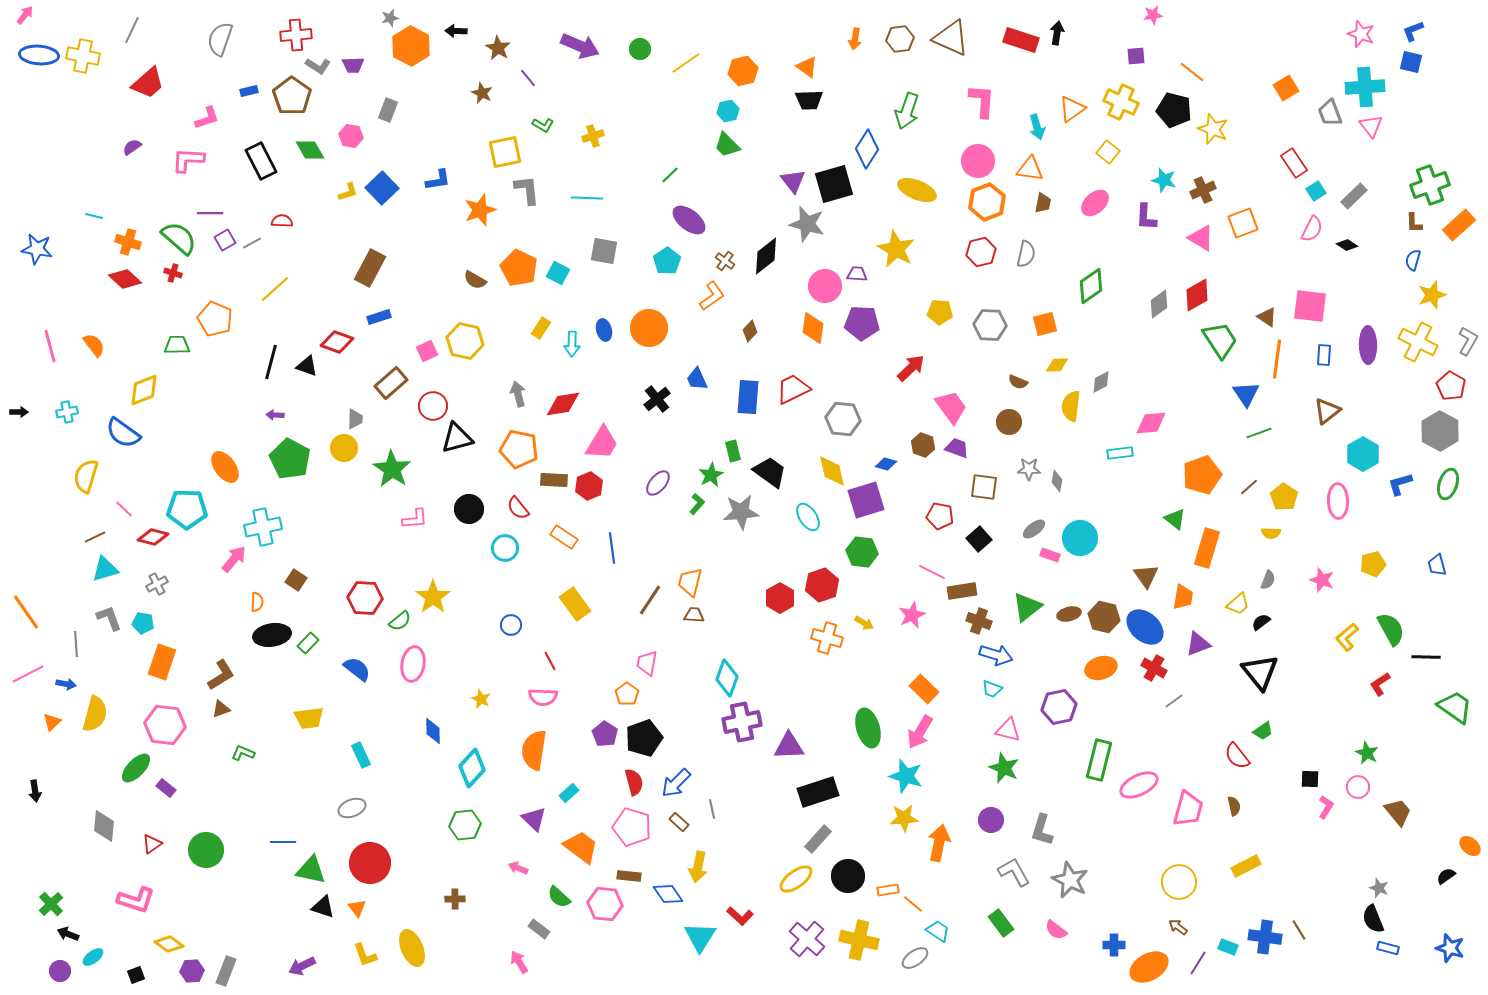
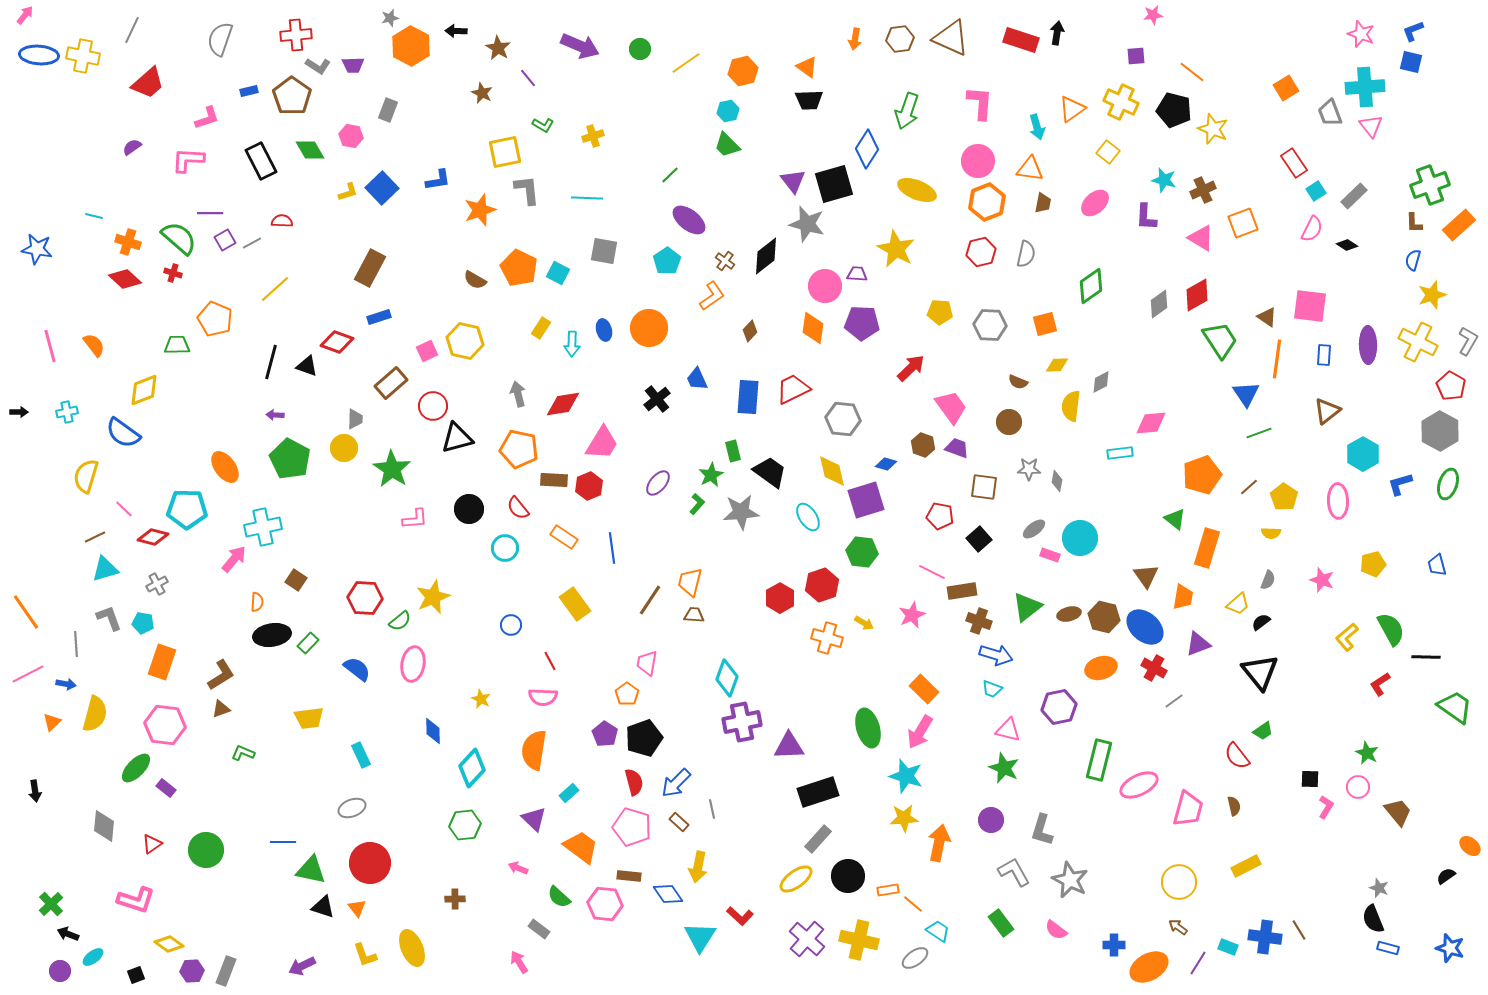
pink L-shape at (982, 101): moved 2 px left, 2 px down
yellow star at (433, 597): rotated 12 degrees clockwise
